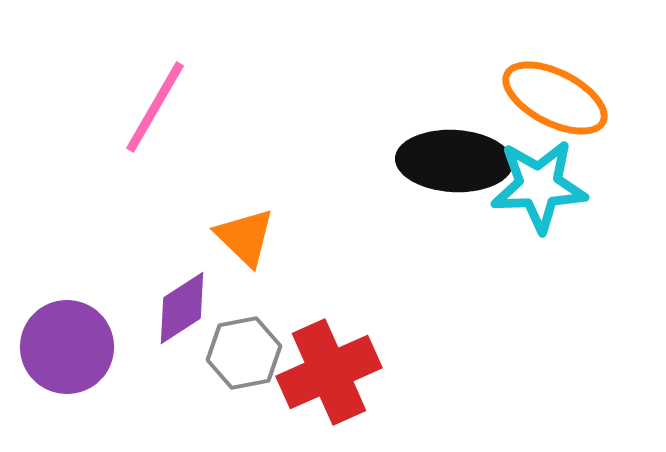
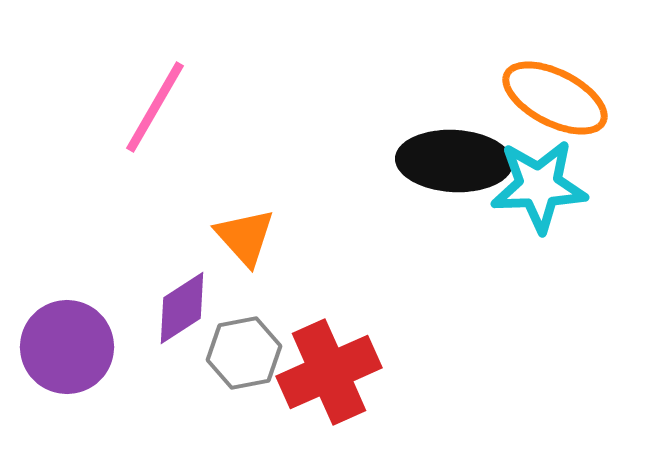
orange triangle: rotated 4 degrees clockwise
